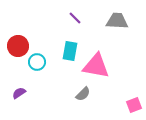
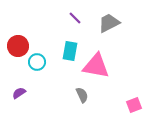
gray trapezoid: moved 8 px left, 2 px down; rotated 30 degrees counterclockwise
gray semicircle: moved 1 px left, 1 px down; rotated 70 degrees counterclockwise
